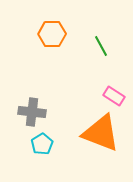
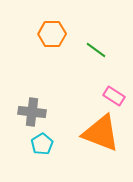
green line: moved 5 px left, 4 px down; rotated 25 degrees counterclockwise
